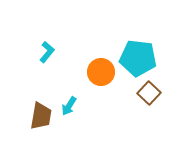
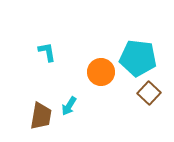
cyan L-shape: rotated 50 degrees counterclockwise
